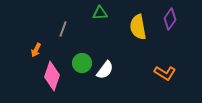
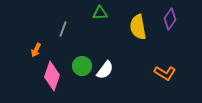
green circle: moved 3 px down
